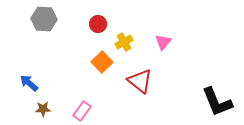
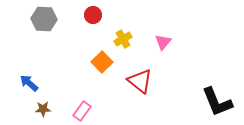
red circle: moved 5 px left, 9 px up
yellow cross: moved 1 px left, 3 px up
